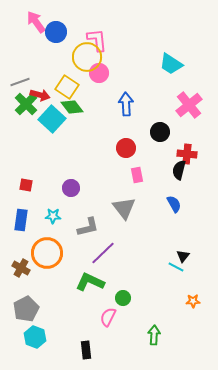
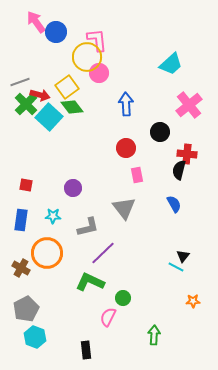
cyan trapezoid: rotated 75 degrees counterclockwise
yellow square: rotated 20 degrees clockwise
cyan square: moved 3 px left, 2 px up
purple circle: moved 2 px right
